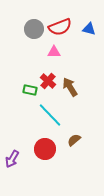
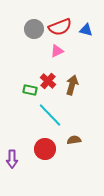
blue triangle: moved 3 px left, 1 px down
pink triangle: moved 3 px right, 1 px up; rotated 24 degrees counterclockwise
brown arrow: moved 2 px right, 2 px up; rotated 48 degrees clockwise
brown semicircle: rotated 32 degrees clockwise
purple arrow: rotated 30 degrees counterclockwise
